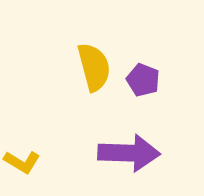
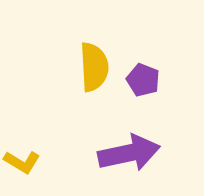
yellow semicircle: rotated 12 degrees clockwise
purple arrow: rotated 14 degrees counterclockwise
